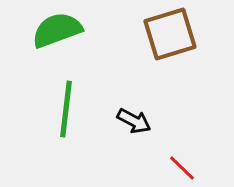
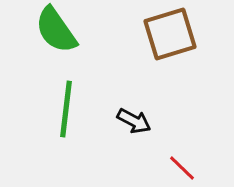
green semicircle: moved 1 px left; rotated 105 degrees counterclockwise
